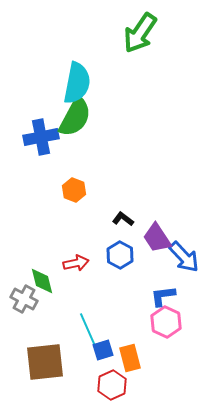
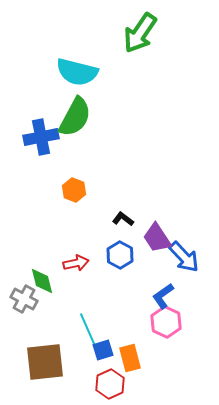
cyan semicircle: moved 11 px up; rotated 93 degrees clockwise
blue L-shape: rotated 28 degrees counterclockwise
red hexagon: moved 2 px left, 1 px up
